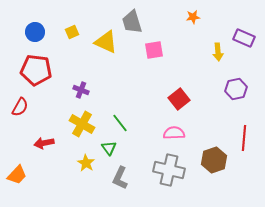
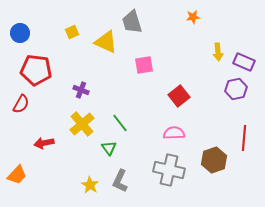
blue circle: moved 15 px left, 1 px down
purple rectangle: moved 24 px down
pink square: moved 10 px left, 15 px down
red square: moved 3 px up
red semicircle: moved 1 px right, 3 px up
yellow cross: rotated 20 degrees clockwise
yellow star: moved 4 px right, 22 px down
gray L-shape: moved 3 px down
